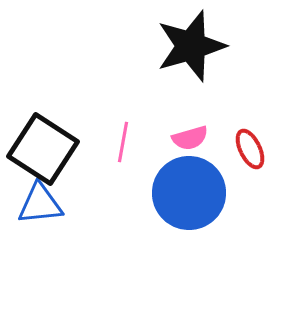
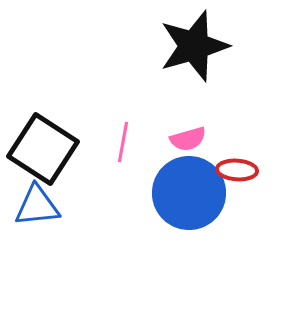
black star: moved 3 px right
pink semicircle: moved 2 px left, 1 px down
red ellipse: moved 13 px left, 21 px down; rotated 60 degrees counterclockwise
blue triangle: moved 3 px left, 2 px down
